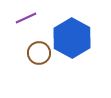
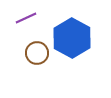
brown circle: moved 2 px left
